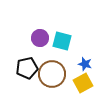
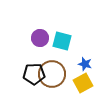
black pentagon: moved 7 px right, 6 px down; rotated 10 degrees clockwise
